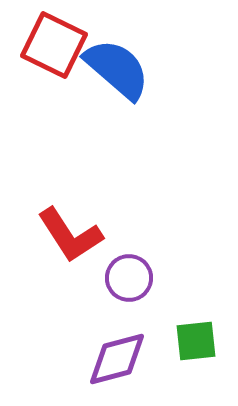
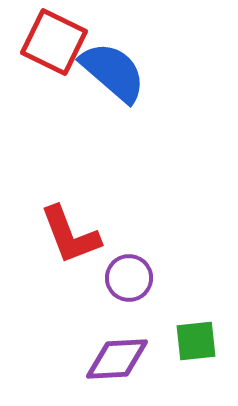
red square: moved 3 px up
blue semicircle: moved 4 px left, 3 px down
red L-shape: rotated 12 degrees clockwise
purple diamond: rotated 12 degrees clockwise
